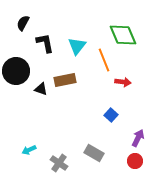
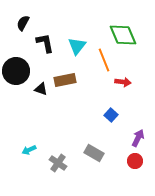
gray cross: moved 1 px left
